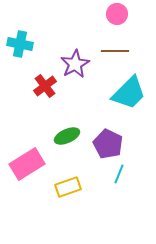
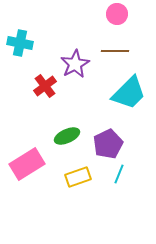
cyan cross: moved 1 px up
purple pentagon: rotated 20 degrees clockwise
yellow rectangle: moved 10 px right, 10 px up
